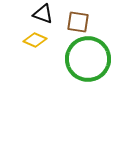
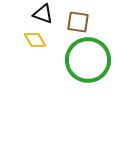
yellow diamond: rotated 35 degrees clockwise
green circle: moved 1 px down
